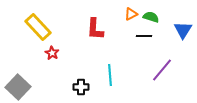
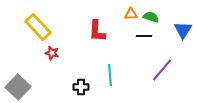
orange triangle: rotated 24 degrees clockwise
red L-shape: moved 2 px right, 2 px down
red star: rotated 16 degrees counterclockwise
